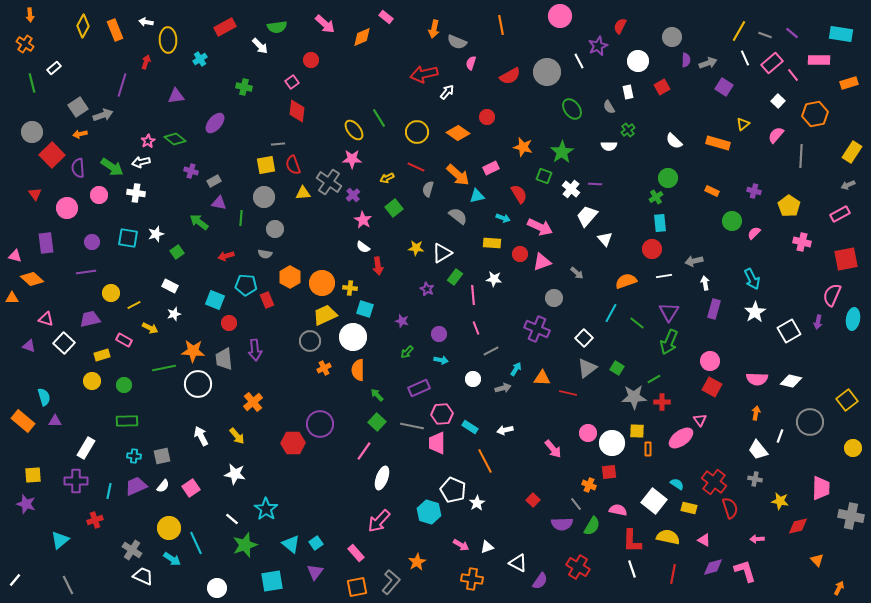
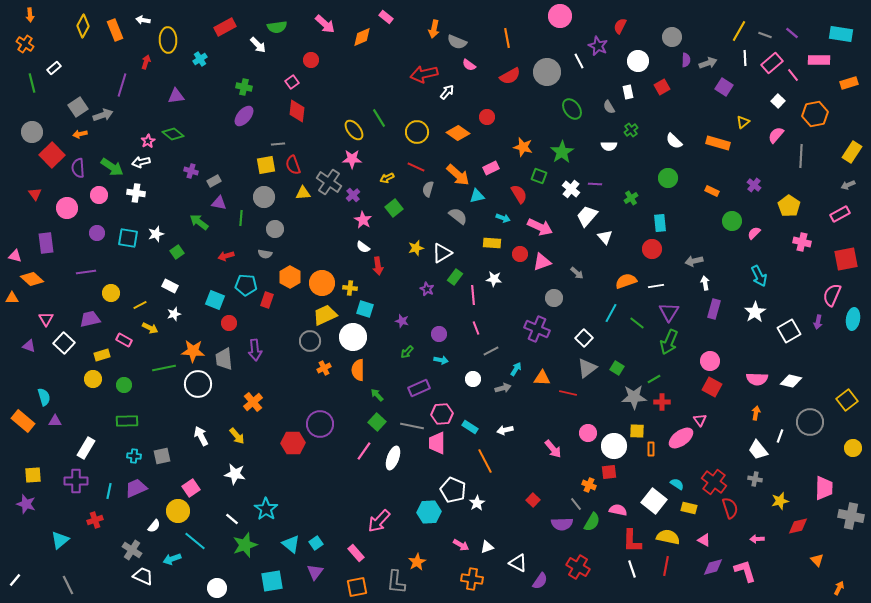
white arrow at (146, 22): moved 3 px left, 2 px up
orange line at (501, 25): moved 6 px right, 13 px down
white arrow at (260, 46): moved 2 px left, 1 px up
purple star at (598, 46): rotated 24 degrees counterclockwise
white line at (745, 58): rotated 21 degrees clockwise
pink semicircle at (471, 63): moved 2 px left, 2 px down; rotated 72 degrees counterclockwise
purple ellipse at (215, 123): moved 29 px right, 7 px up
yellow triangle at (743, 124): moved 2 px up
green cross at (628, 130): moved 3 px right
green diamond at (175, 139): moved 2 px left, 5 px up
green square at (544, 176): moved 5 px left
purple cross at (754, 191): moved 6 px up; rotated 24 degrees clockwise
green cross at (656, 197): moved 25 px left, 1 px down
white triangle at (605, 239): moved 2 px up
purple circle at (92, 242): moved 5 px right, 9 px up
yellow star at (416, 248): rotated 21 degrees counterclockwise
white line at (664, 276): moved 8 px left, 10 px down
cyan arrow at (752, 279): moved 7 px right, 3 px up
red rectangle at (267, 300): rotated 42 degrees clockwise
yellow line at (134, 305): moved 6 px right
pink triangle at (46, 319): rotated 42 degrees clockwise
yellow circle at (92, 381): moved 1 px right, 2 px up
white circle at (612, 443): moved 2 px right, 3 px down
orange rectangle at (648, 449): moved 3 px right
white ellipse at (382, 478): moved 11 px right, 20 px up
purple trapezoid at (136, 486): moved 2 px down
white semicircle at (163, 486): moved 9 px left, 40 px down
pink trapezoid at (821, 488): moved 3 px right
yellow star at (780, 501): rotated 24 degrees counterclockwise
cyan hexagon at (429, 512): rotated 20 degrees counterclockwise
green semicircle at (592, 526): moved 4 px up
yellow circle at (169, 528): moved 9 px right, 17 px up
cyan line at (196, 543): moved 1 px left, 2 px up; rotated 25 degrees counterclockwise
cyan arrow at (172, 559): rotated 126 degrees clockwise
red line at (673, 574): moved 7 px left, 8 px up
gray L-shape at (391, 582): moved 5 px right; rotated 145 degrees clockwise
